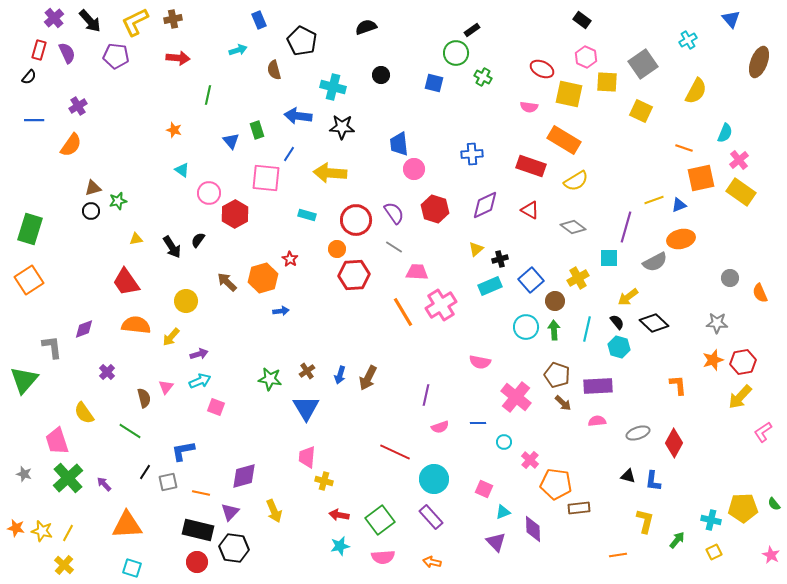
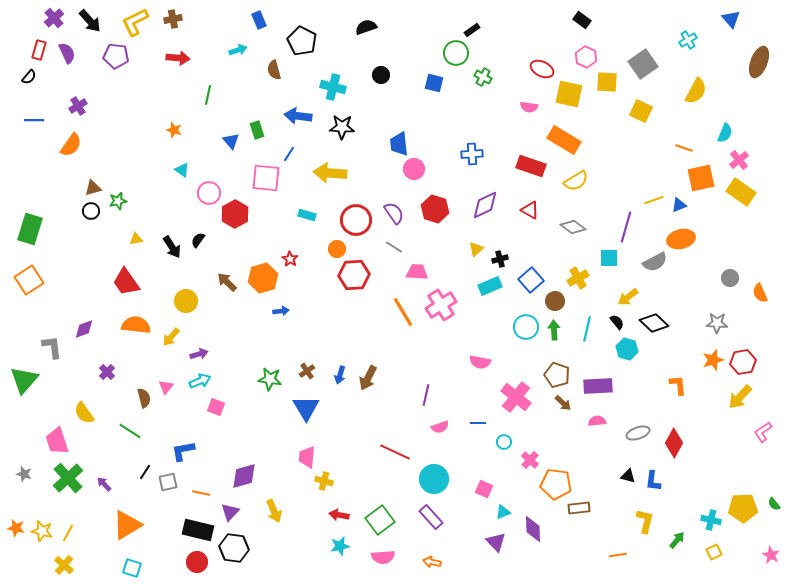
cyan hexagon at (619, 347): moved 8 px right, 2 px down
orange triangle at (127, 525): rotated 28 degrees counterclockwise
